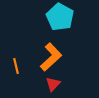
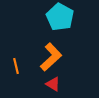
red triangle: rotated 42 degrees counterclockwise
